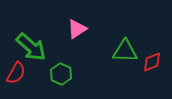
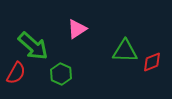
green arrow: moved 2 px right, 1 px up
